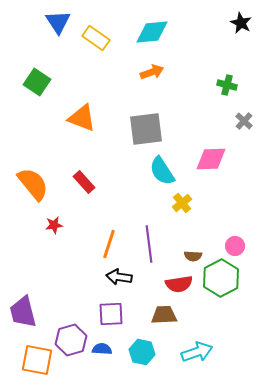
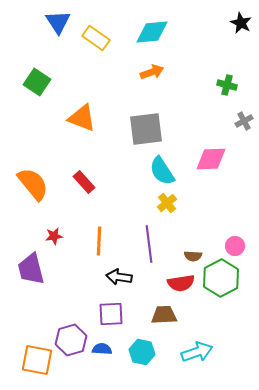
gray cross: rotated 18 degrees clockwise
yellow cross: moved 15 px left
red star: moved 11 px down
orange line: moved 10 px left, 3 px up; rotated 16 degrees counterclockwise
red semicircle: moved 2 px right, 1 px up
purple trapezoid: moved 8 px right, 43 px up
